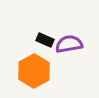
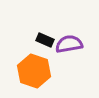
orange hexagon: rotated 12 degrees counterclockwise
